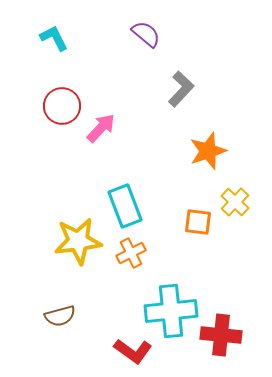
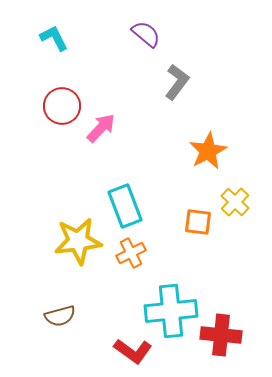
gray L-shape: moved 4 px left, 7 px up; rotated 6 degrees counterclockwise
orange star: rotated 9 degrees counterclockwise
